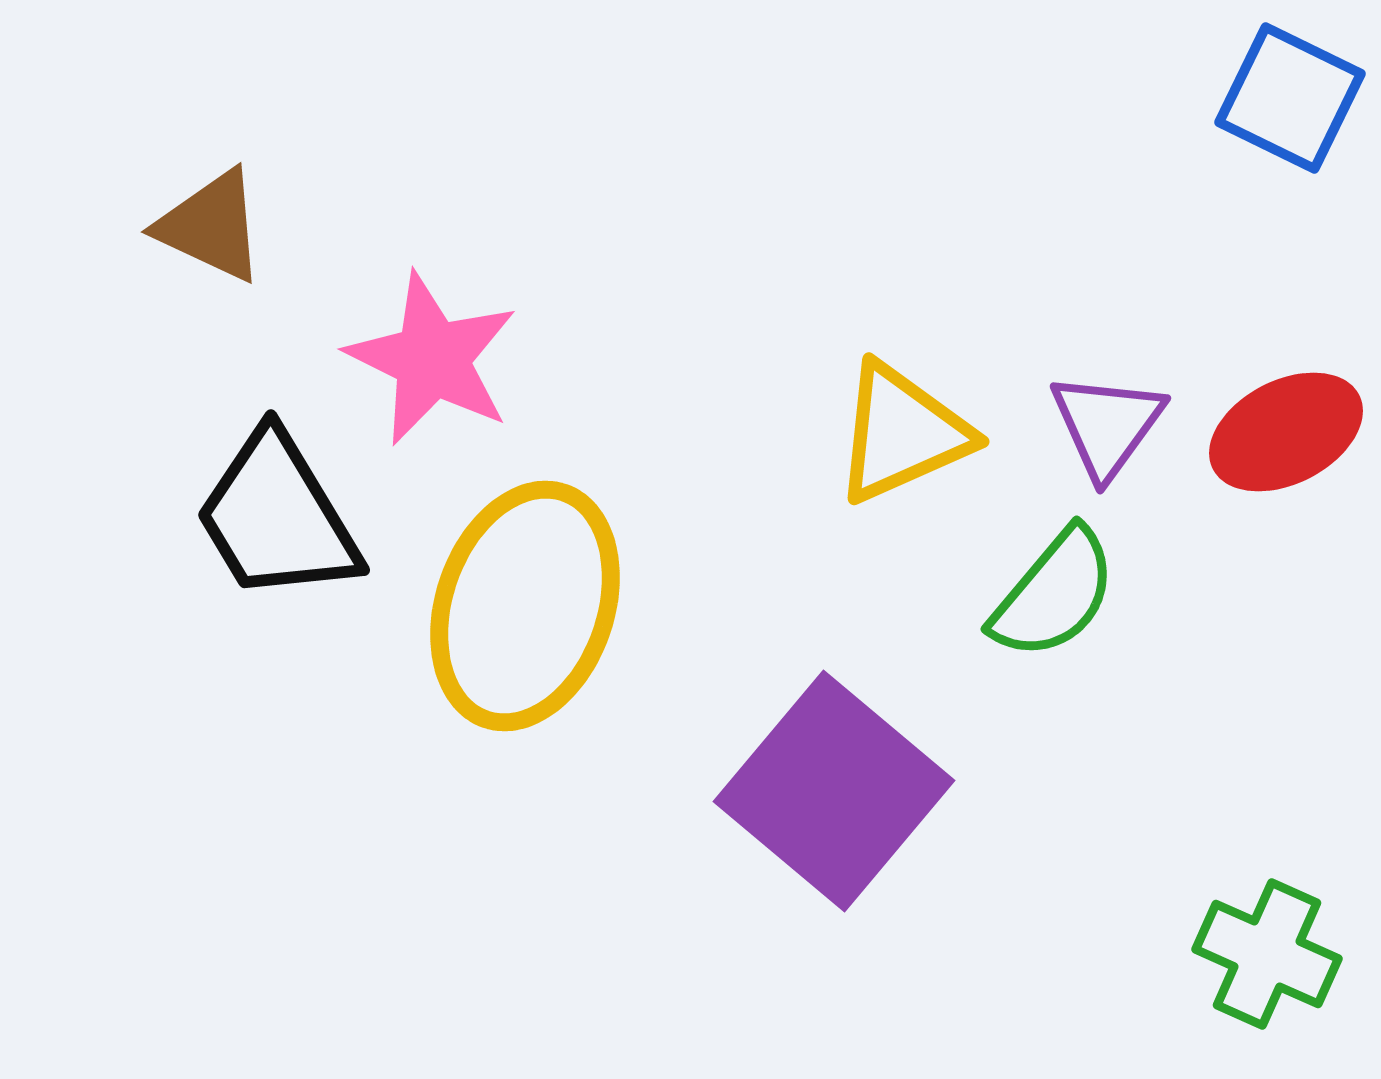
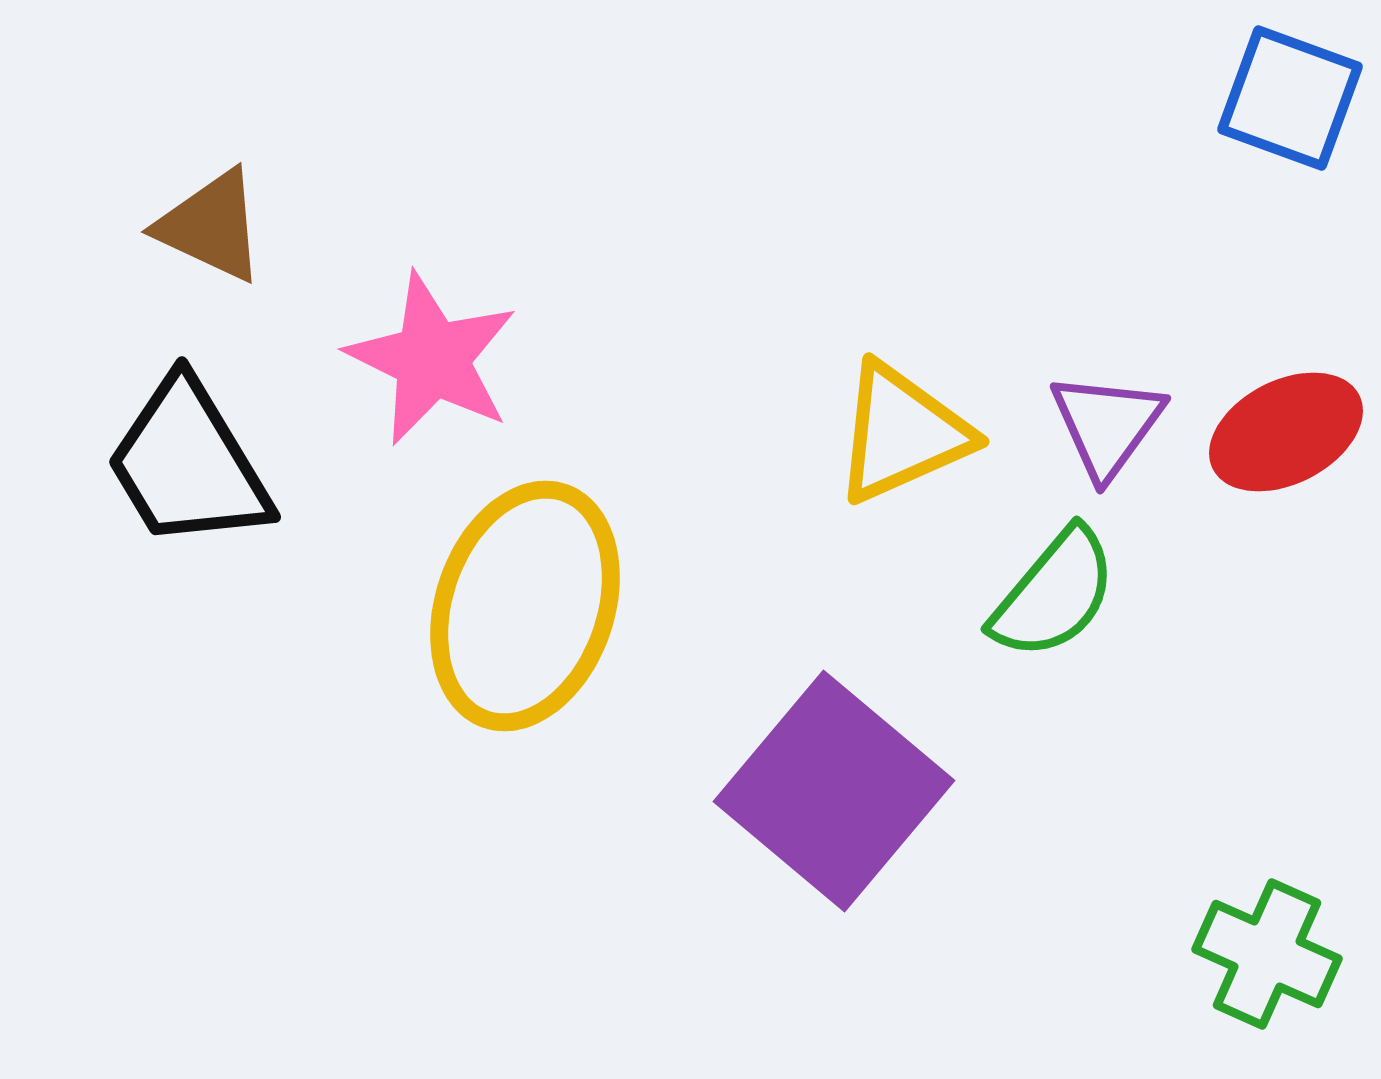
blue square: rotated 6 degrees counterclockwise
black trapezoid: moved 89 px left, 53 px up
